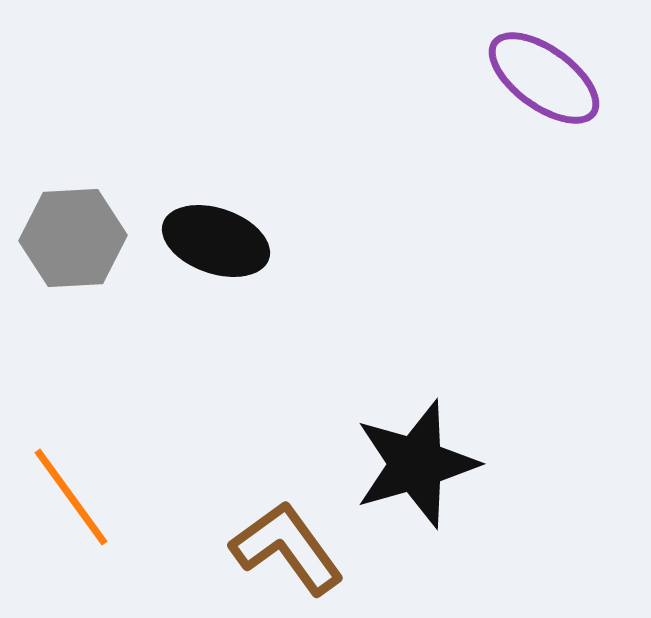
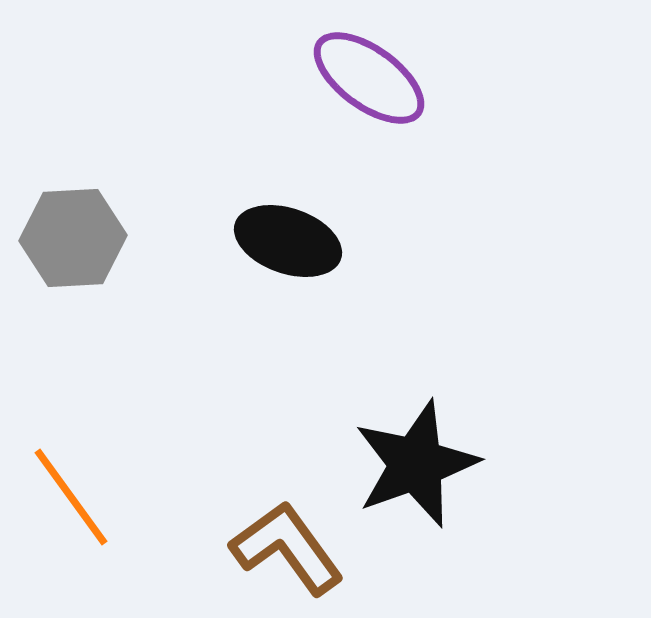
purple ellipse: moved 175 px left
black ellipse: moved 72 px right
black star: rotated 4 degrees counterclockwise
